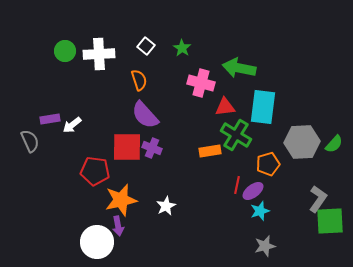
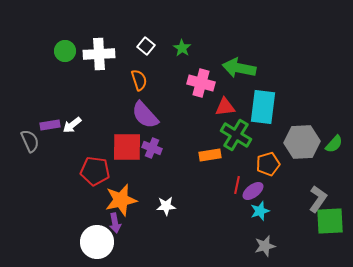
purple rectangle: moved 6 px down
orange rectangle: moved 4 px down
white star: rotated 24 degrees clockwise
purple arrow: moved 3 px left, 3 px up
